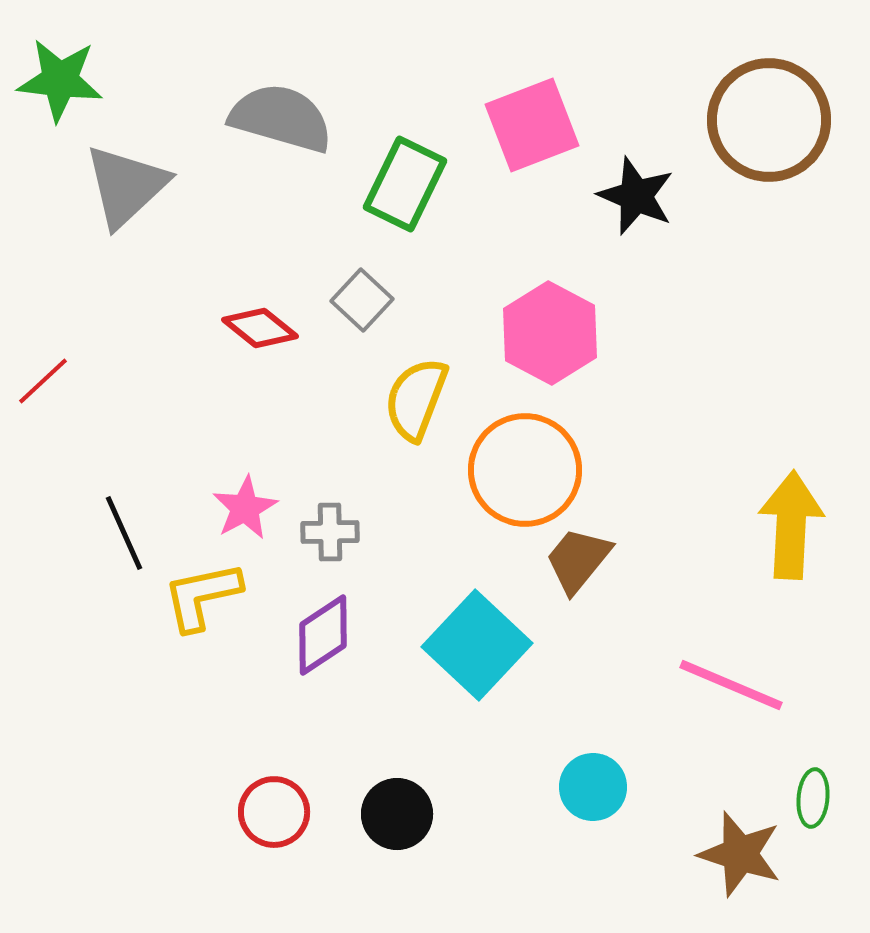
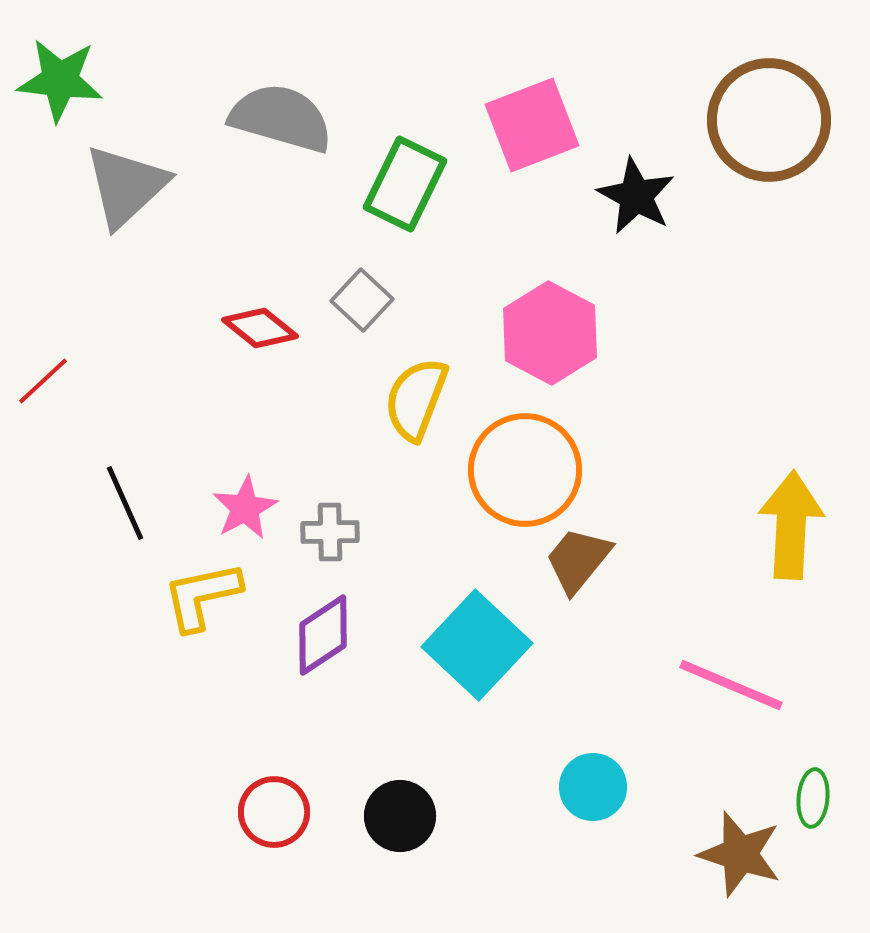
black star: rotated 6 degrees clockwise
black line: moved 1 px right, 30 px up
black circle: moved 3 px right, 2 px down
